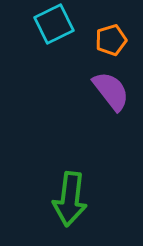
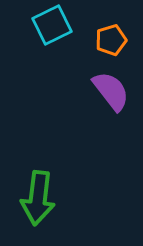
cyan square: moved 2 px left, 1 px down
green arrow: moved 32 px left, 1 px up
